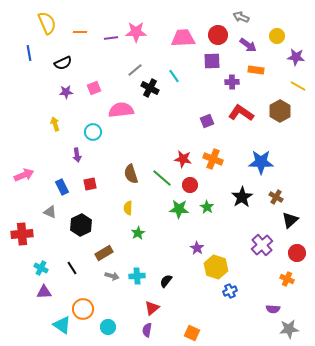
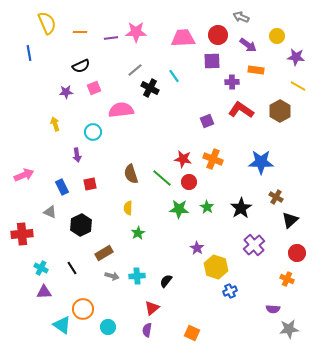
black semicircle at (63, 63): moved 18 px right, 3 px down
red L-shape at (241, 113): moved 3 px up
red circle at (190, 185): moved 1 px left, 3 px up
black star at (242, 197): moved 1 px left, 11 px down
purple cross at (262, 245): moved 8 px left
